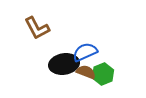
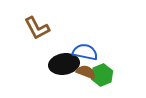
blue semicircle: rotated 35 degrees clockwise
green hexagon: moved 1 px left, 1 px down
